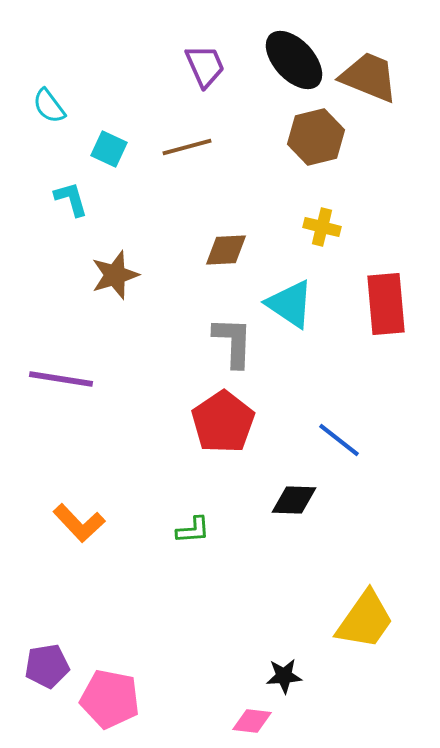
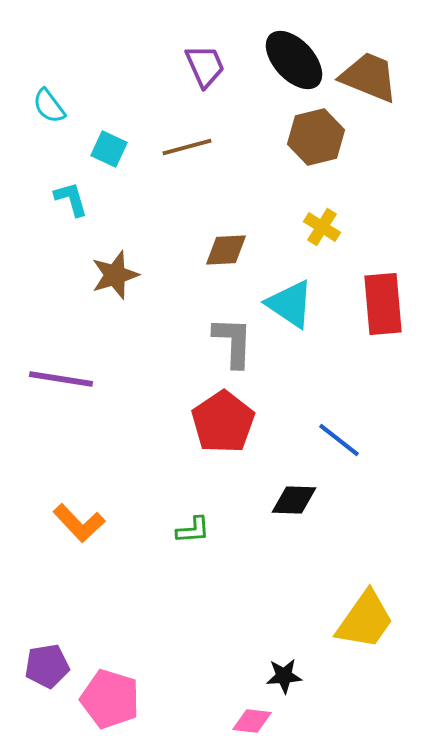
yellow cross: rotated 18 degrees clockwise
red rectangle: moved 3 px left
pink pentagon: rotated 6 degrees clockwise
